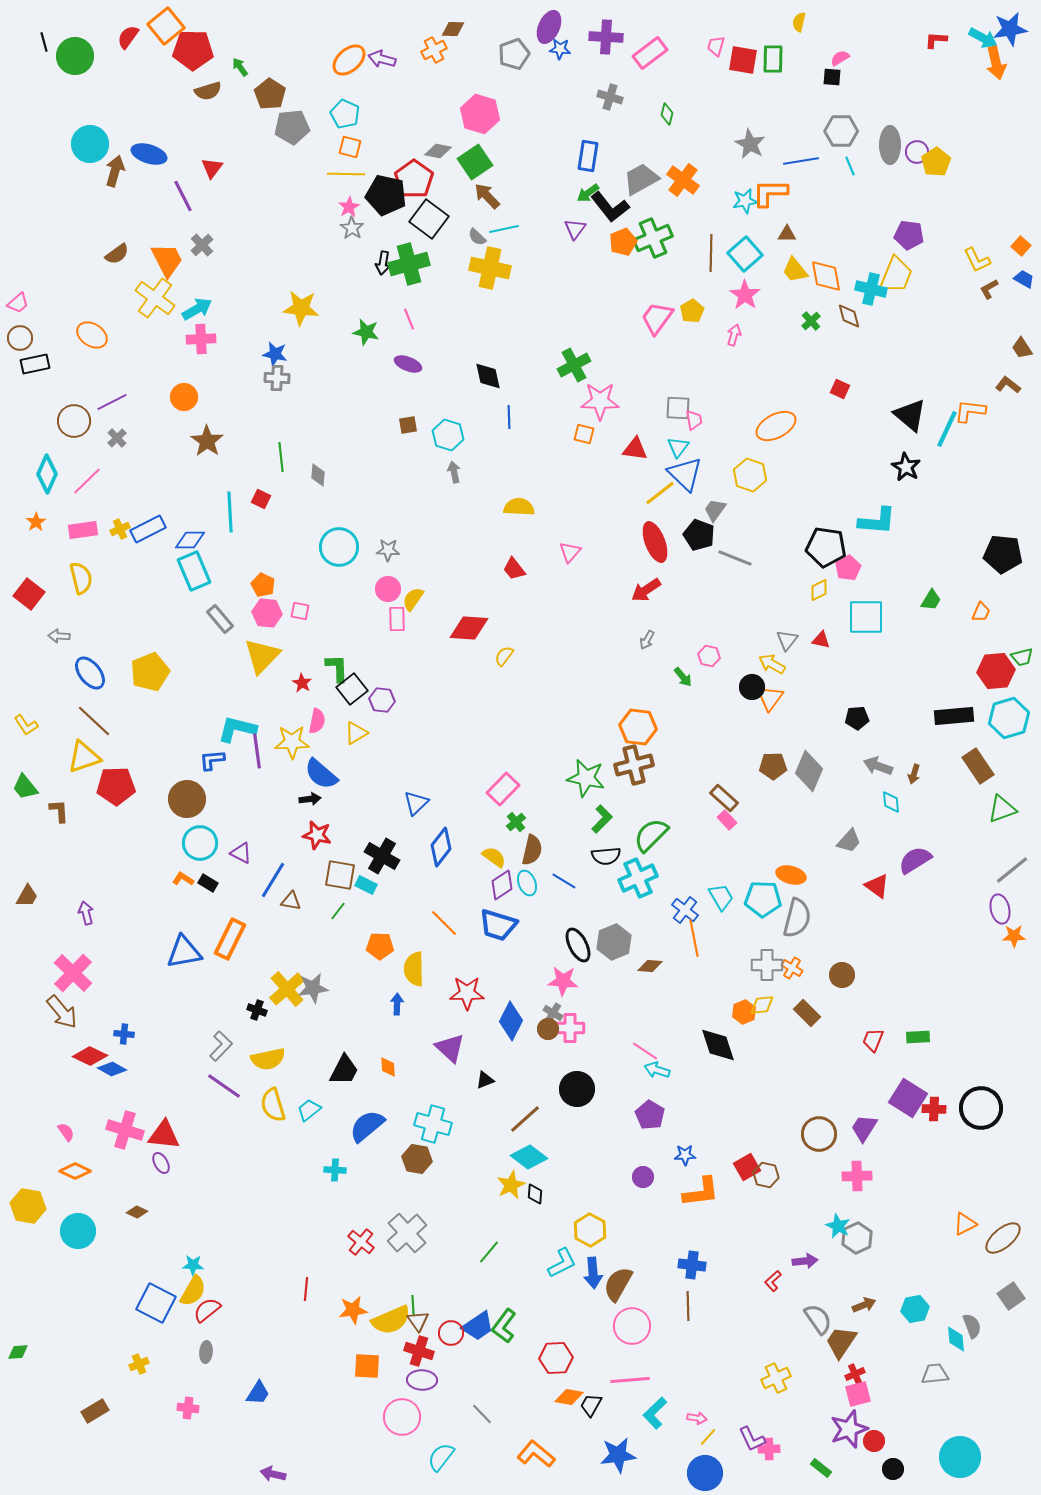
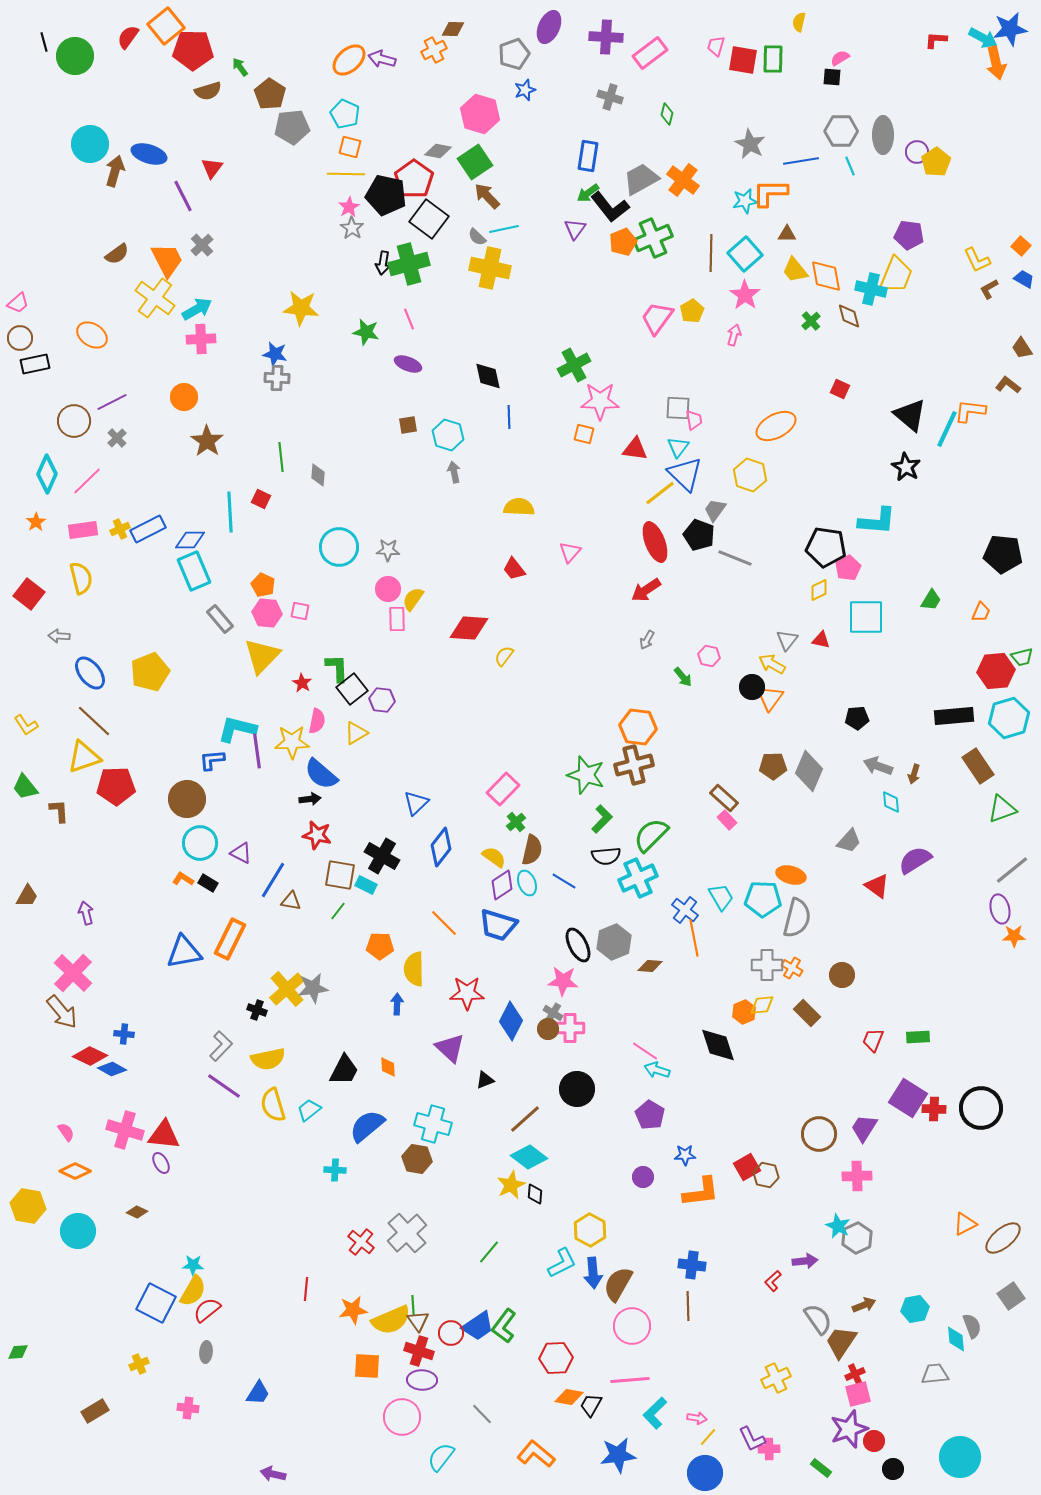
blue star at (560, 49): moved 35 px left, 41 px down; rotated 25 degrees counterclockwise
gray ellipse at (890, 145): moved 7 px left, 10 px up
green star at (586, 778): moved 3 px up; rotated 6 degrees clockwise
